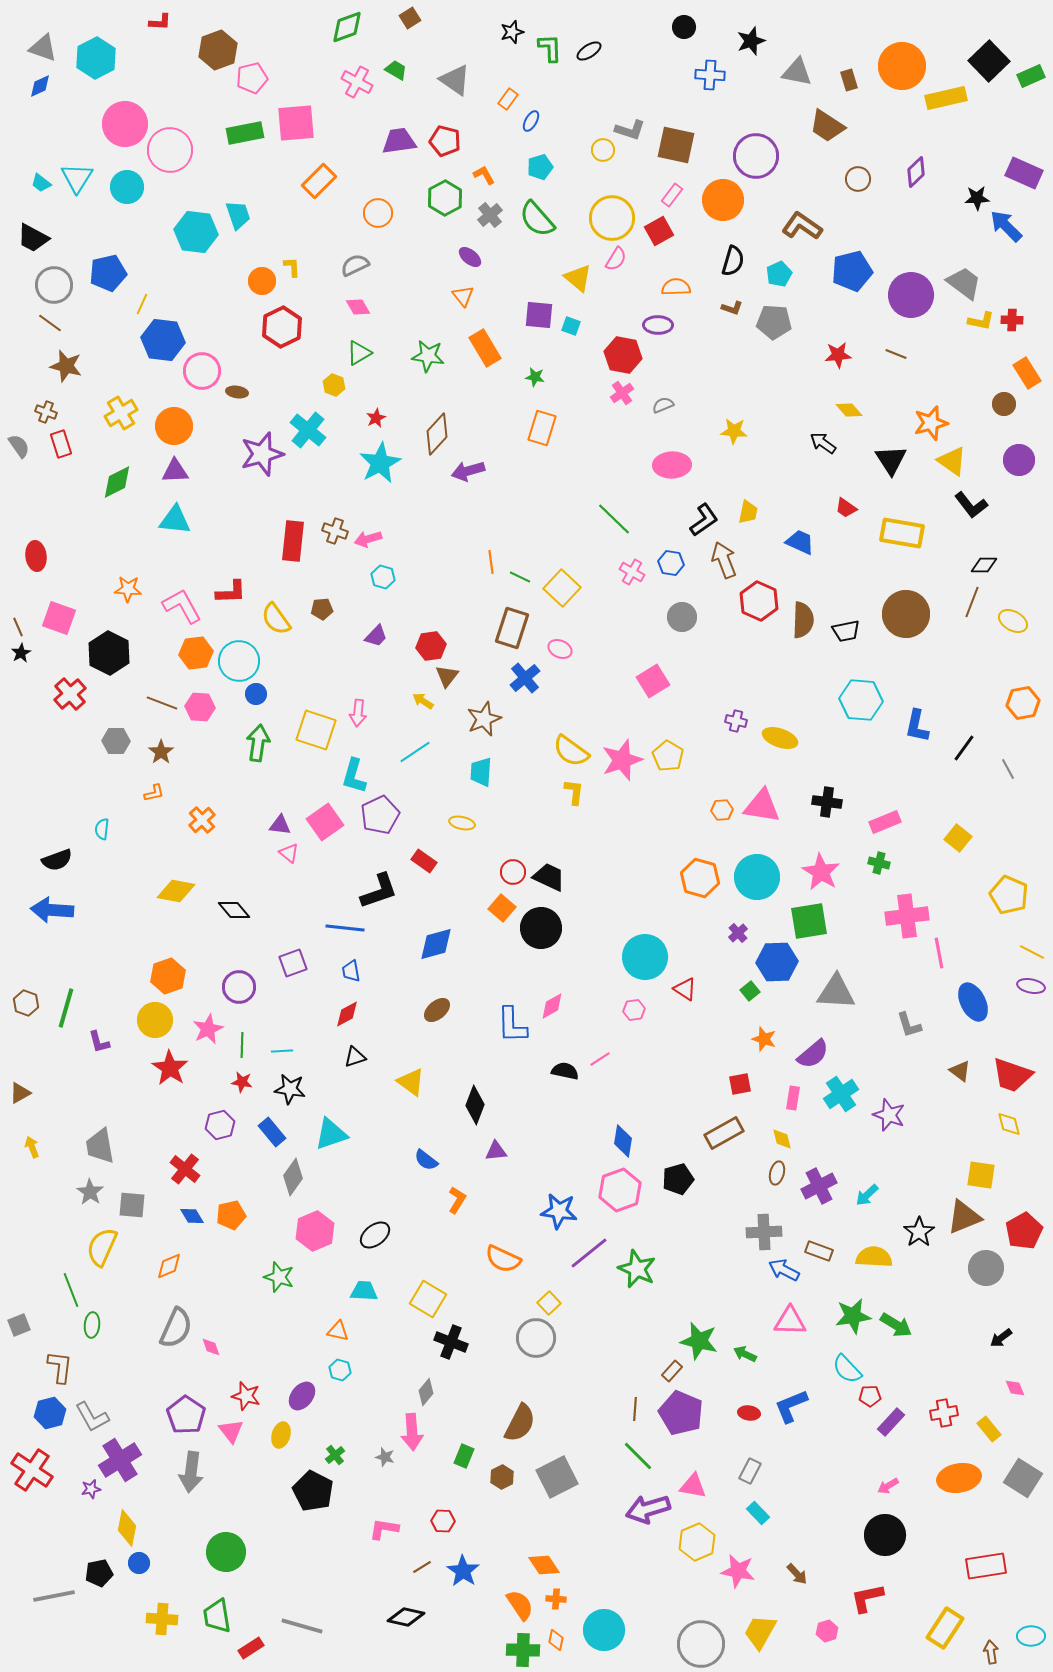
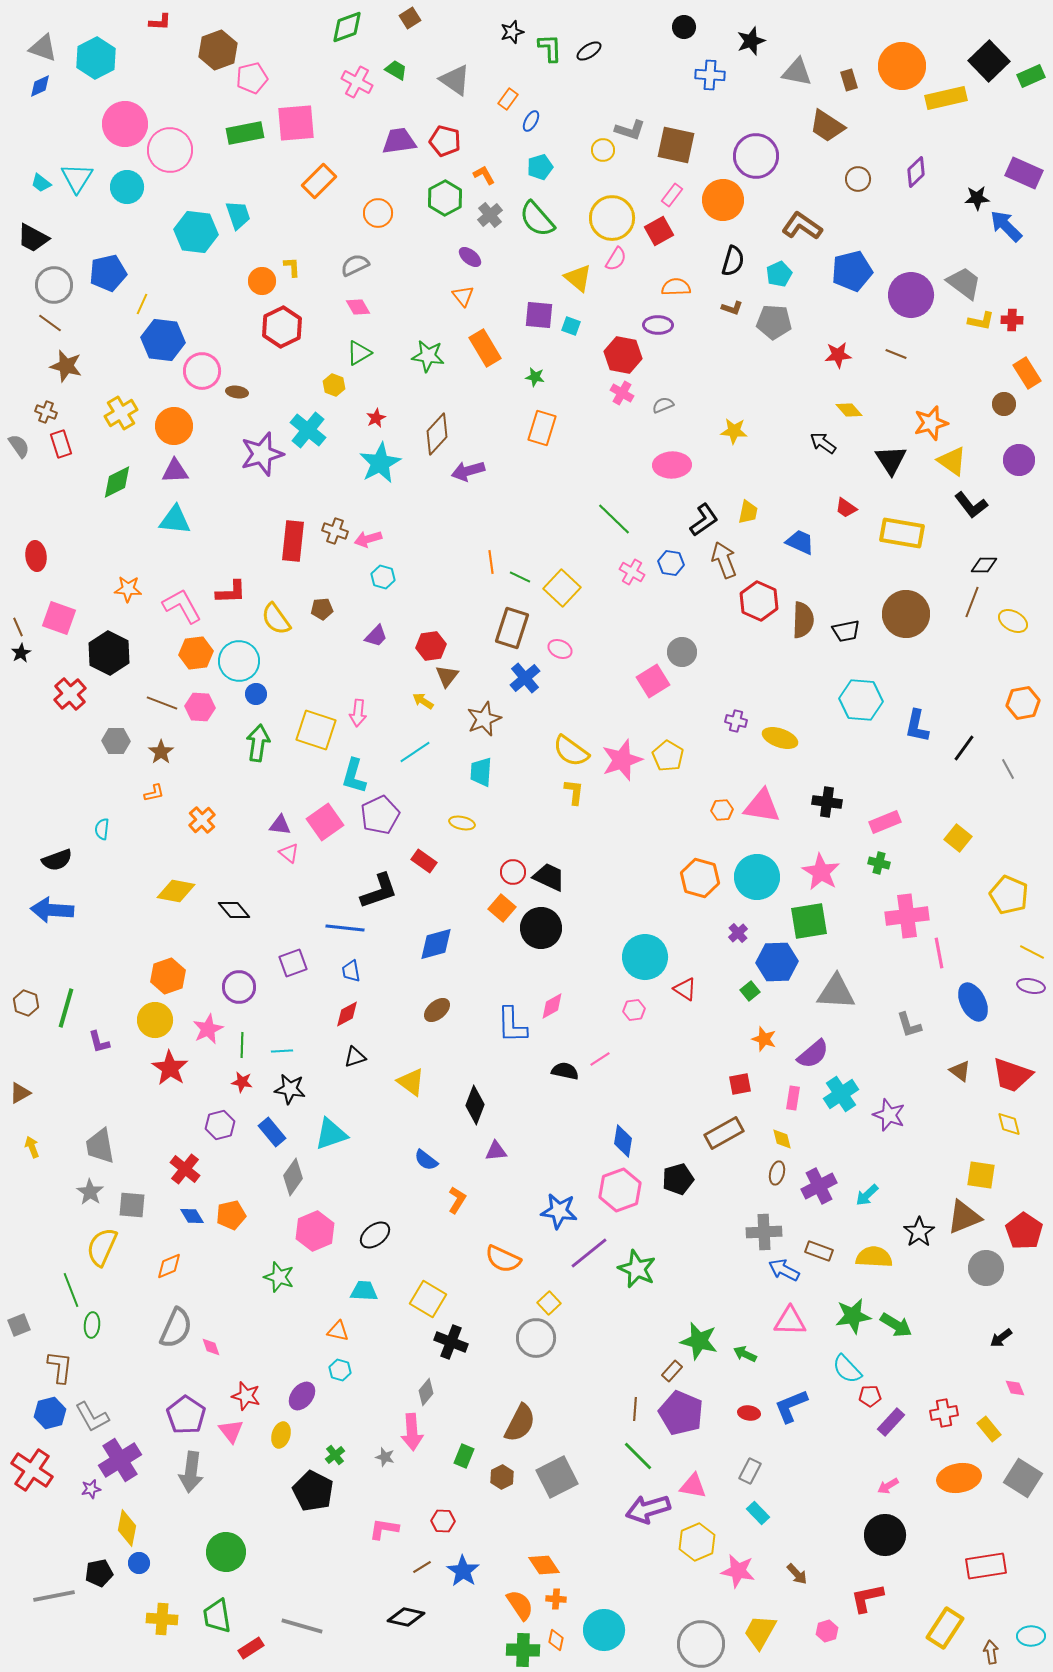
pink cross at (622, 393): rotated 25 degrees counterclockwise
gray circle at (682, 617): moved 35 px down
red pentagon at (1024, 1231): rotated 9 degrees counterclockwise
